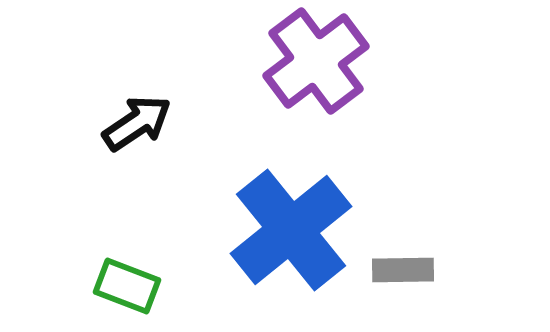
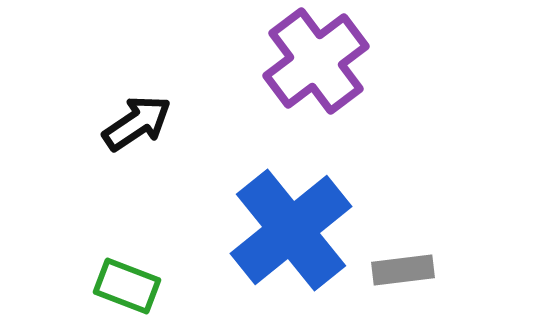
gray rectangle: rotated 6 degrees counterclockwise
